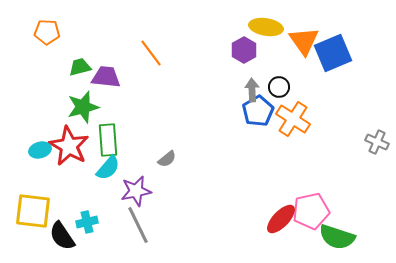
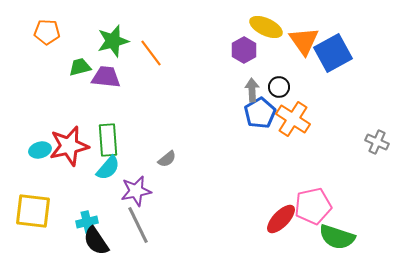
yellow ellipse: rotated 16 degrees clockwise
blue square: rotated 6 degrees counterclockwise
green star: moved 30 px right, 66 px up
blue pentagon: moved 2 px right, 2 px down
red star: rotated 30 degrees clockwise
pink pentagon: moved 2 px right, 5 px up
black semicircle: moved 34 px right, 5 px down
